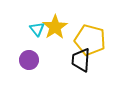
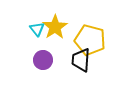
purple circle: moved 14 px right
